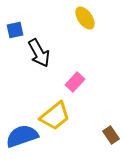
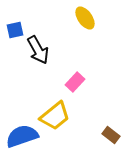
black arrow: moved 1 px left, 3 px up
brown rectangle: rotated 18 degrees counterclockwise
